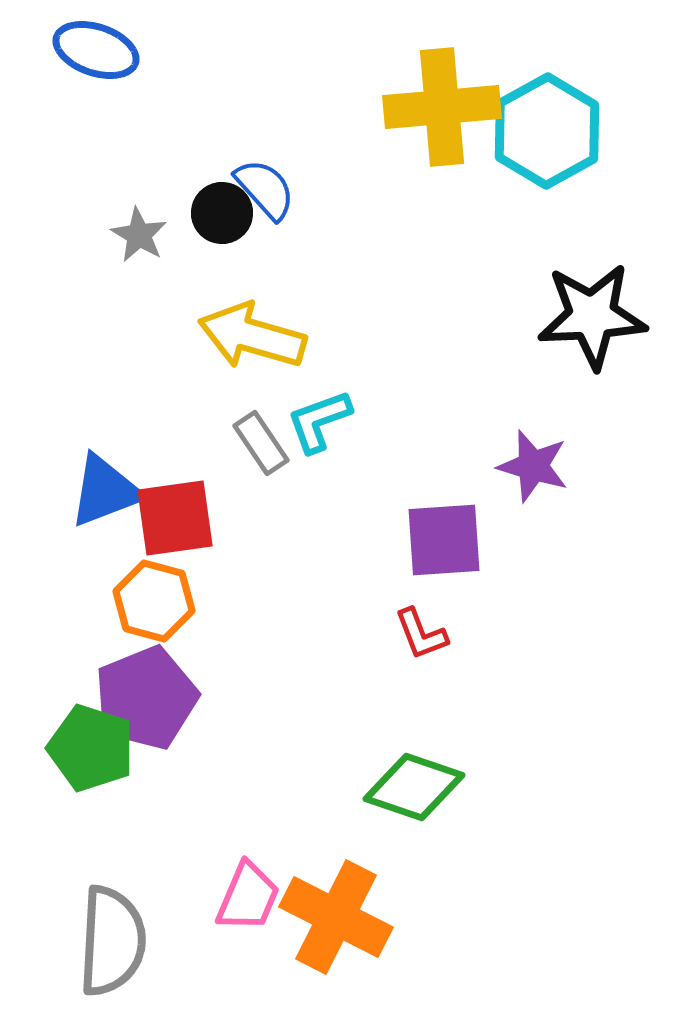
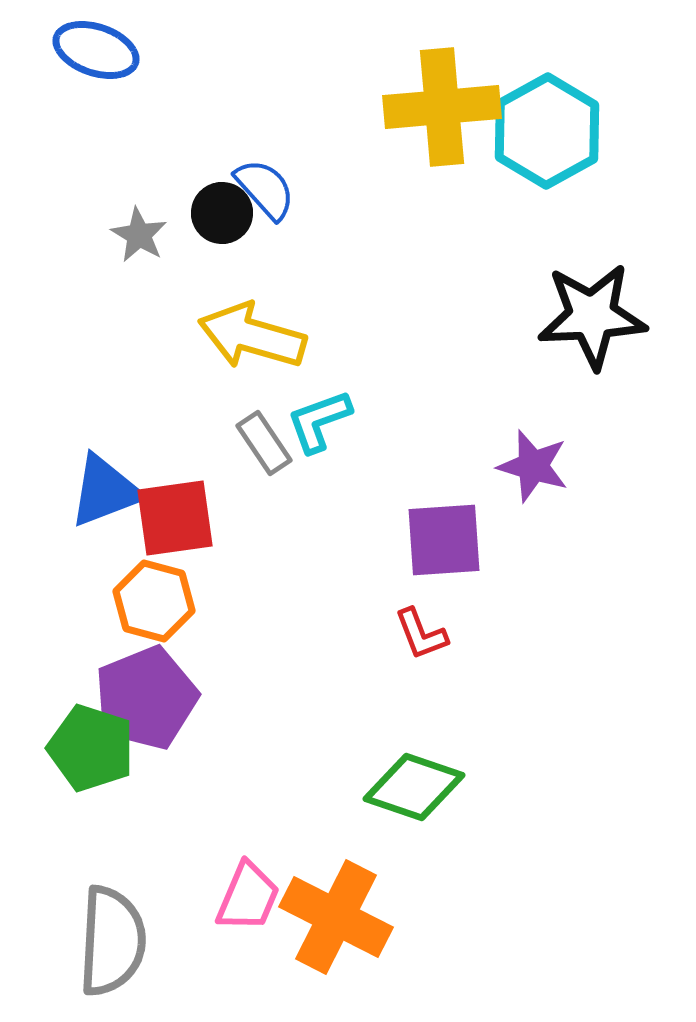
gray rectangle: moved 3 px right
